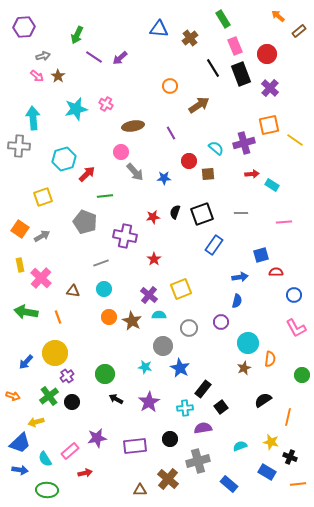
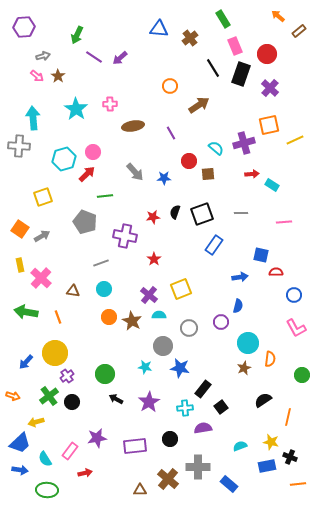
black rectangle at (241, 74): rotated 40 degrees clockwise
pink cross at (106, 104): moved 4 px right; rotated 32 degrees counterclockwise
cyan star at (76, 109): rotated 25 degrees counterclockwise
yellow line at (295, 140): rotated 60 degrees counterclockwise
pink circle at (121, 152): moved 28 px left
blue square at (261, 255): rotated 28 degrees clockwise
blue semicircle at (237, 301): moved 1 px right, 5 px down
blue star at (180, 368): rotated 18 degrees counterclockwise
pink rectangle at (70, 451): rotated 12 degrees counterclockwise
gray cross at (198, 461): moved 6 px down; rotated 15 degrees clockwise
blue rectangle at (267, 472): moved 6 px up; rotated 42 degrees counterclockwise
